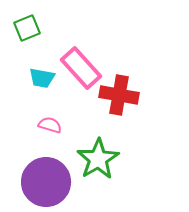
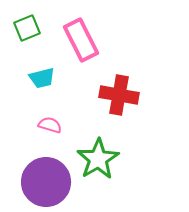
pink rectangle: moved 28 px up; rotated 15 degrees clockwise
cyan trapezoid: rotated 24 degrees counterclockwise
